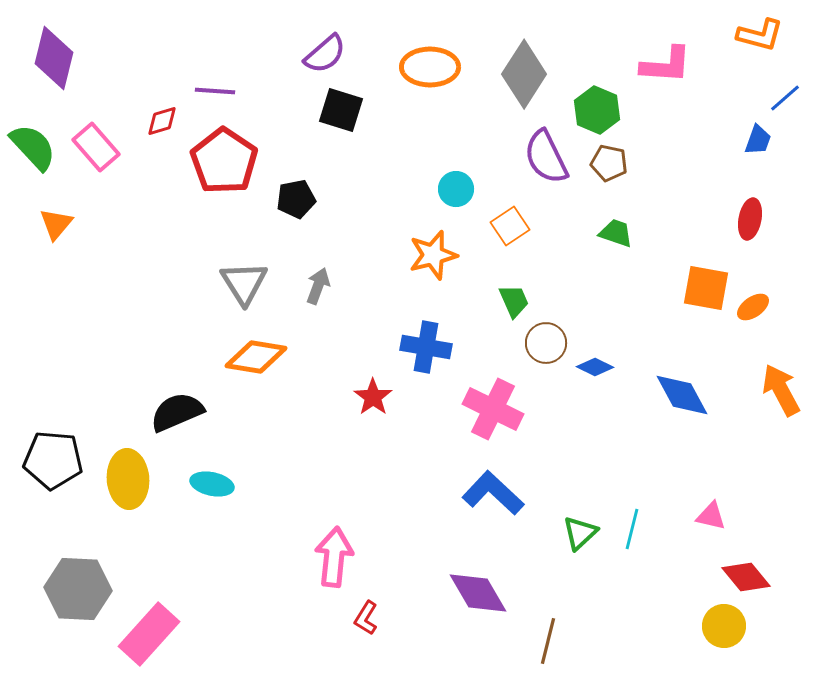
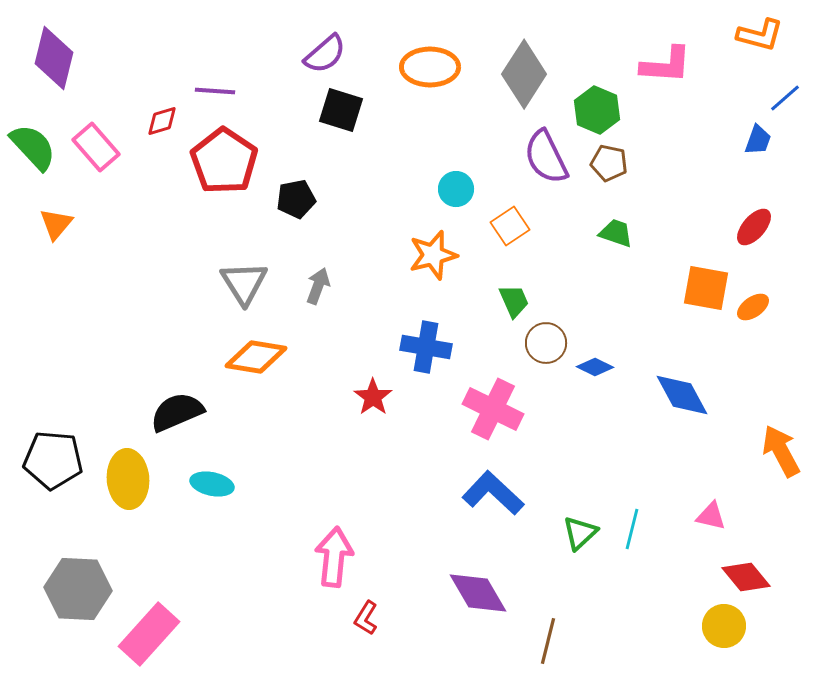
red ellipse at (750, 219): moved 4 px right, 8 px down; rotated 30 degrees clockwise
orange arrow at (781, 390): moved 61 px down
